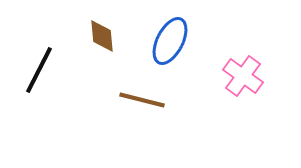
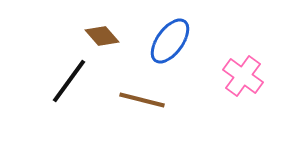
brown diamond: rotated 36 degrees counterclockwise
blue ellipse: rotated 9 degrees clockwise
black line: moved 30 px right, 11 px down; rotated 9 degrees clockwise
